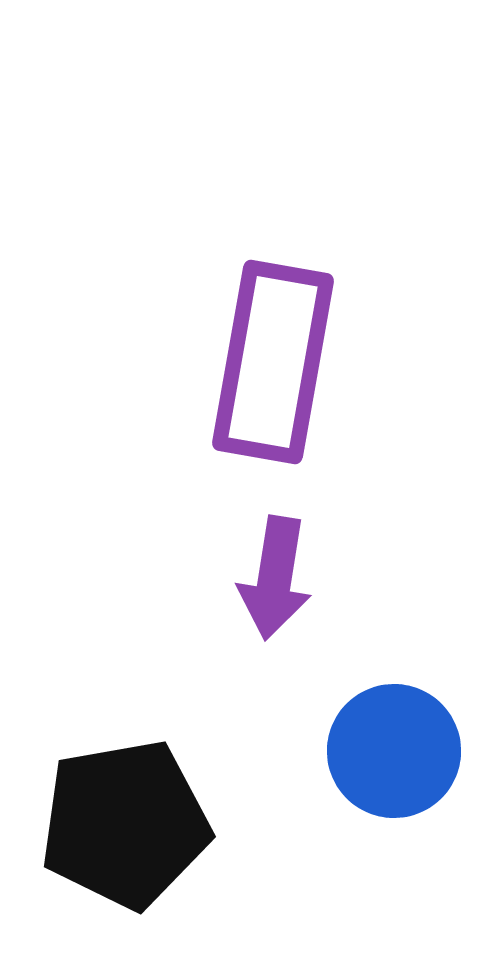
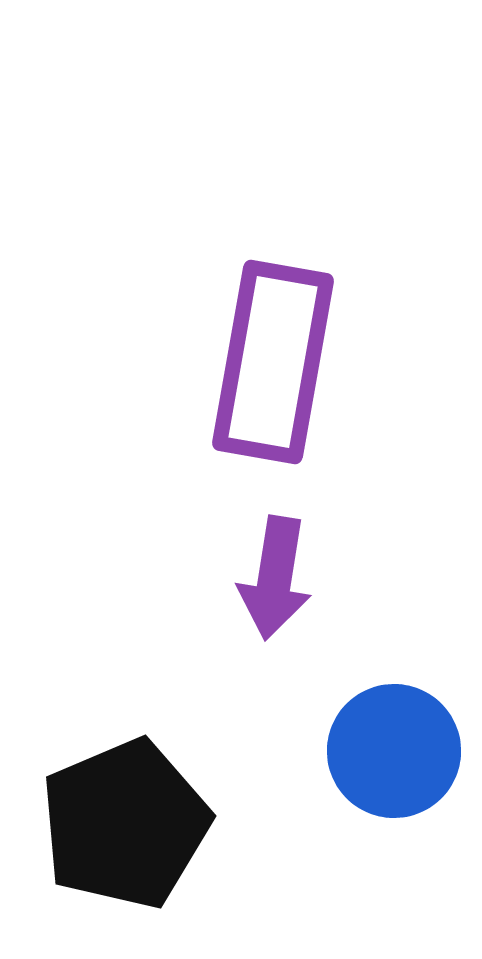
black pentagon: rotated 13 degrees counterclockwise
